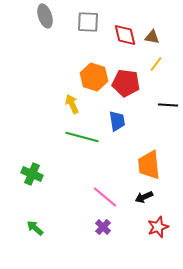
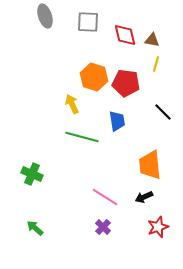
brown triangle: moved 3 px down
yellow line: rotated 21 degrees counterclockwise
black line: moved 5 px left, 7 px down; rotated 42 degrees clockwise
orange trapezoid: moved 1 px right
pink line: rotated 8 degrees counterclockwise
